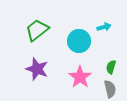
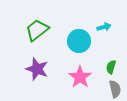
gray semicircle: moved 5 px right
